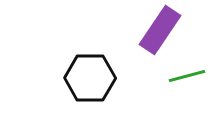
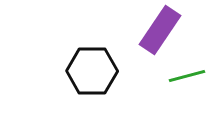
black hexagon: moved 2 px right, 7 px up
